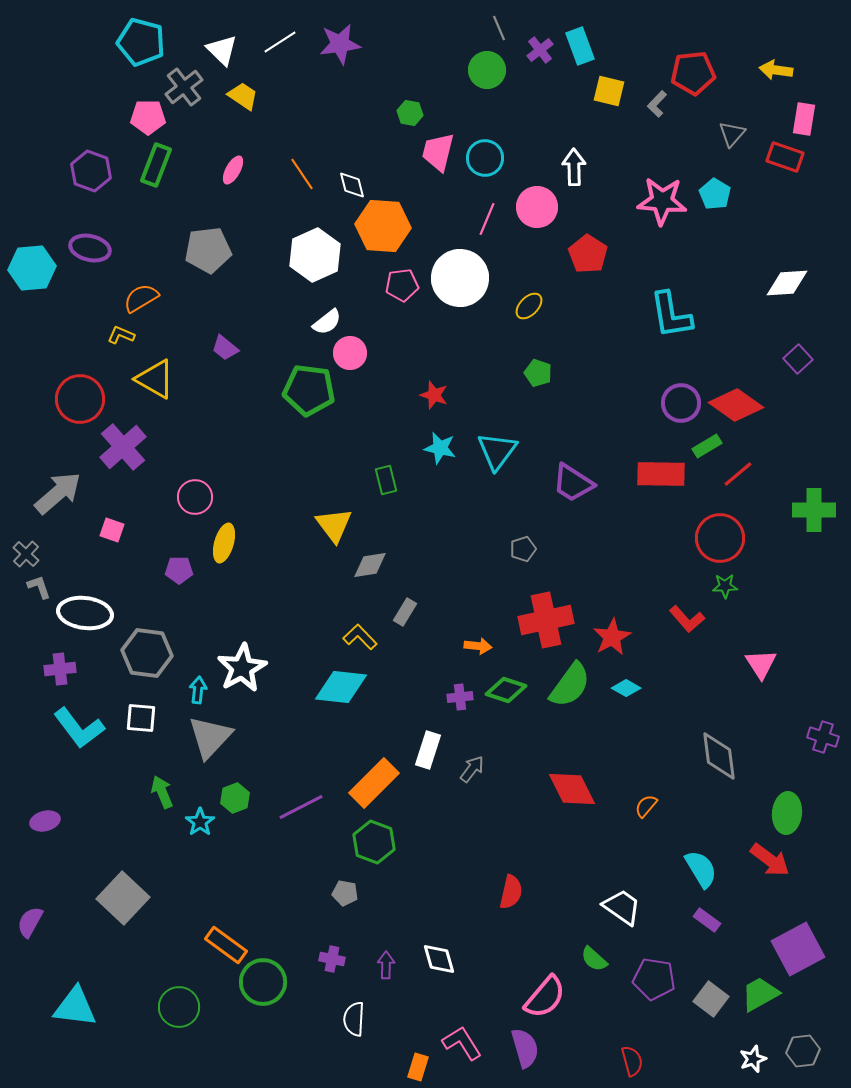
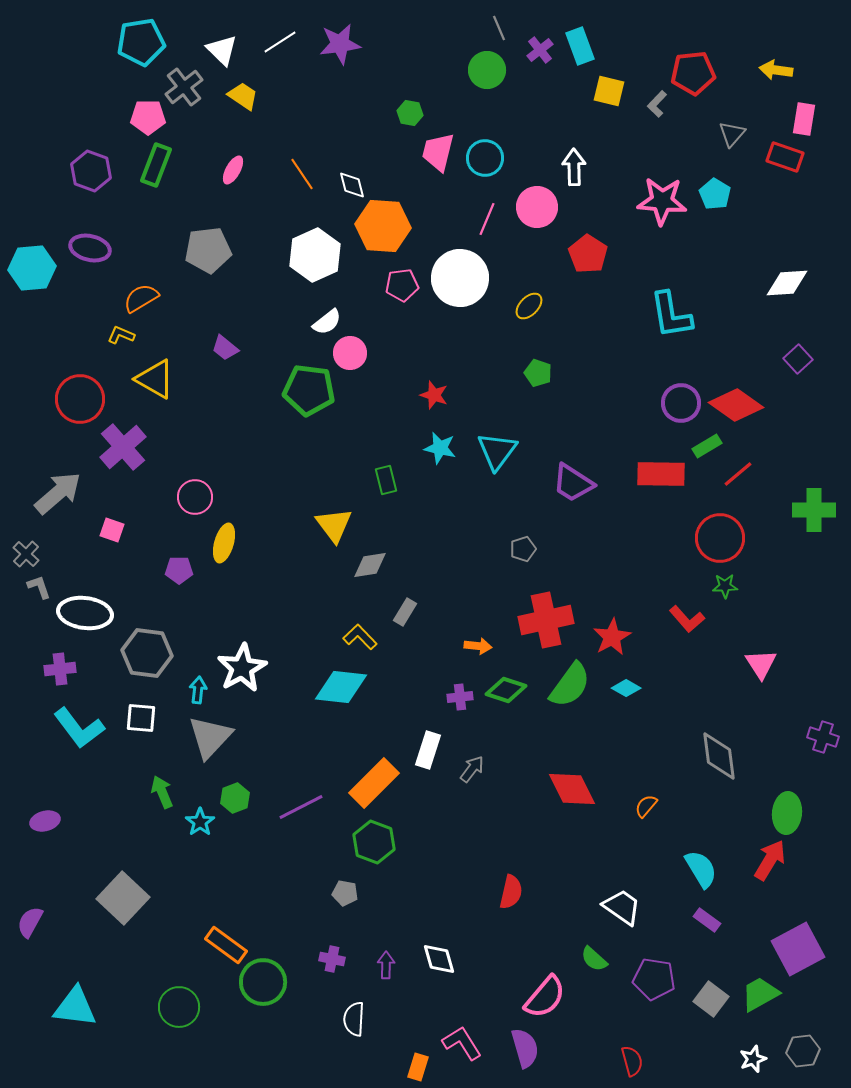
cyan pentagon at (141, 42): rotated 24 degrees counterclockwise
red arrow at (770, 860): rotated 96 degrees counterclockwise
